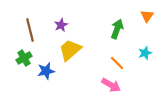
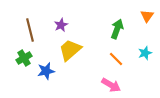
orange line: moved 1 px left, 4 px up
